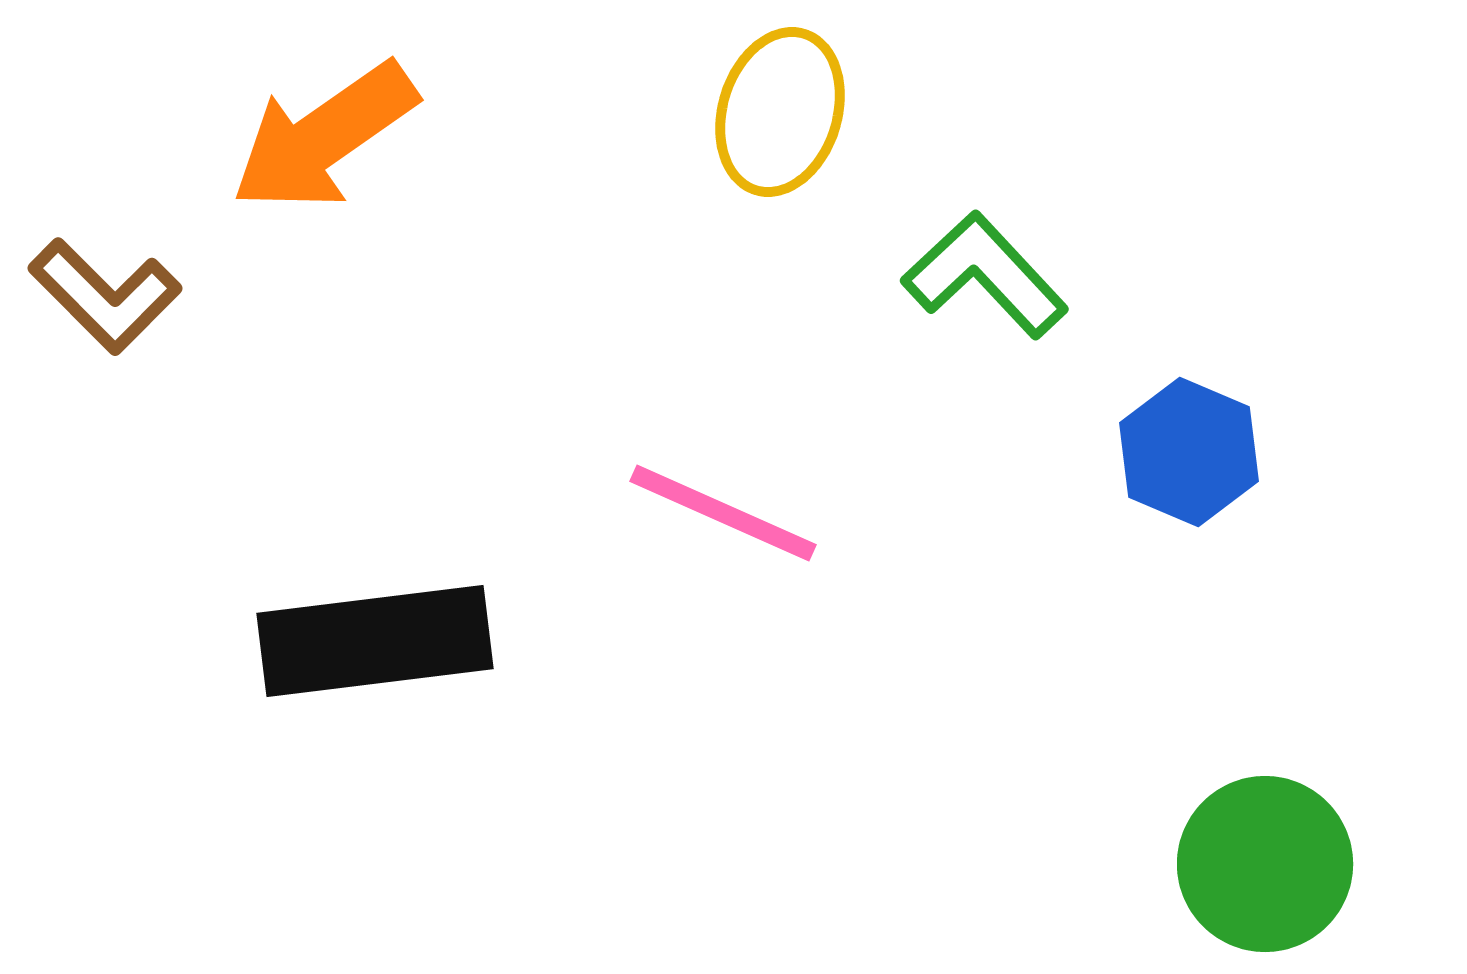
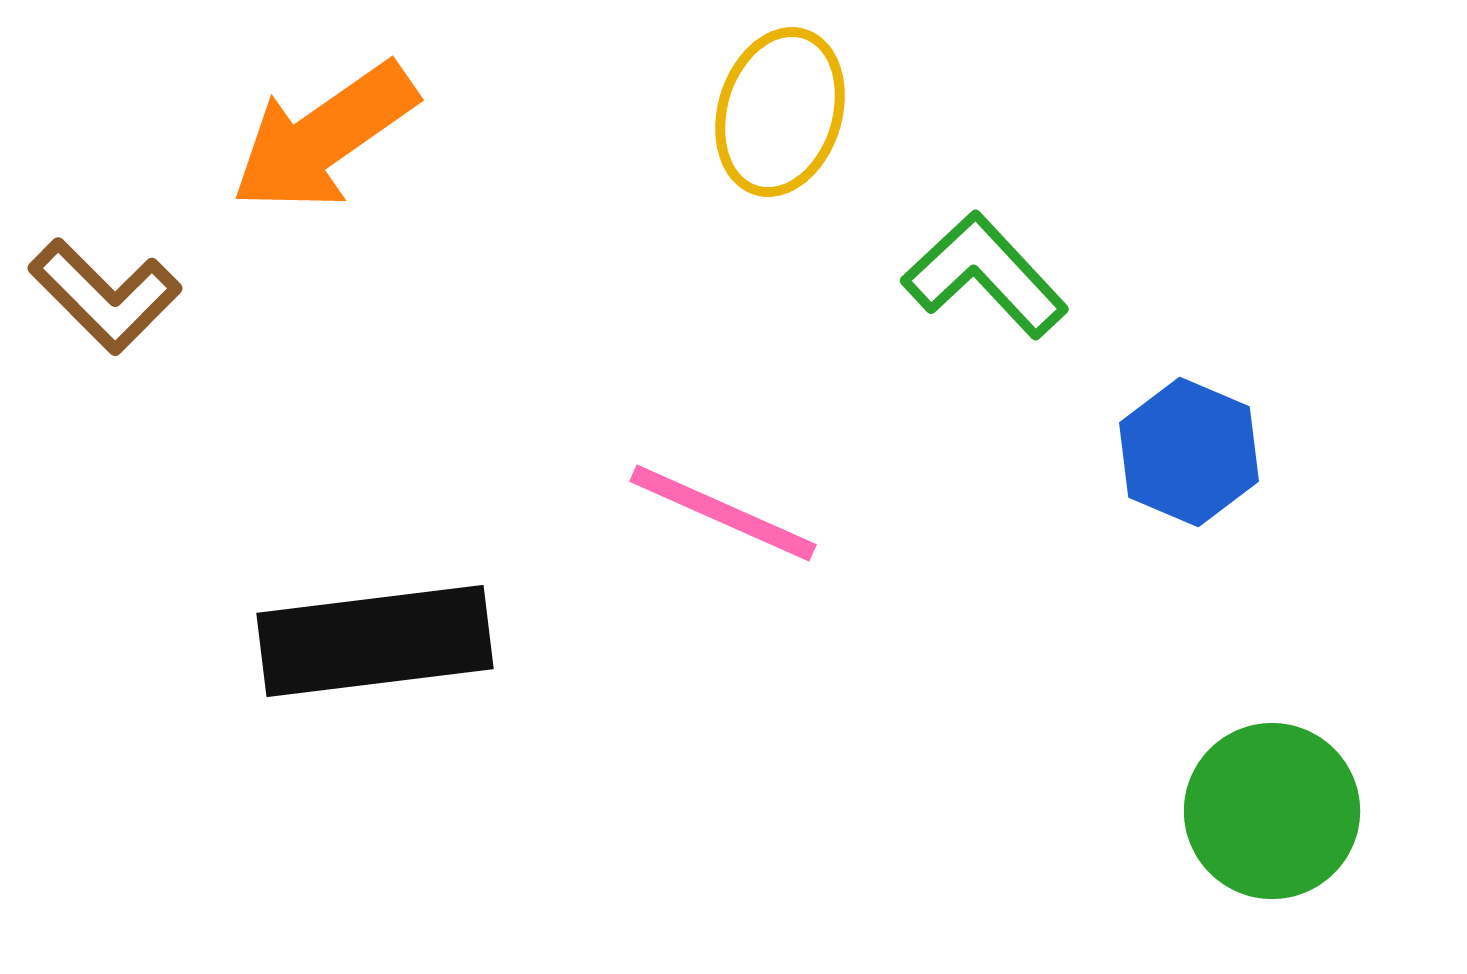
green circle: moved 7 px right, 53 px up
